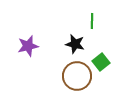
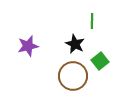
black star: rotated 12 degrees clockwise
green square: moved 1 px left, 1 px up
brown circle: moved 4 px left
